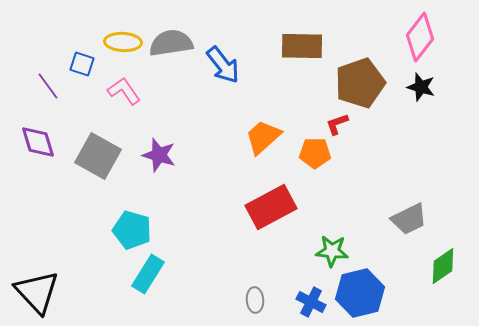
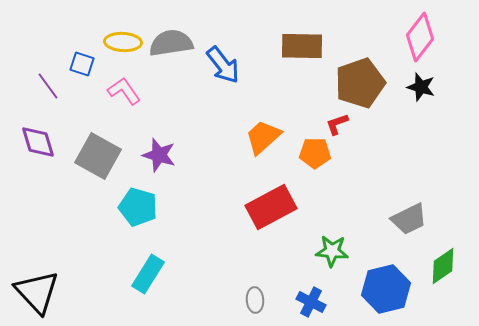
cyan pentagon: moved 6 px right, 23 px up
blue hexagon: moved 26 px right, 4 px up
